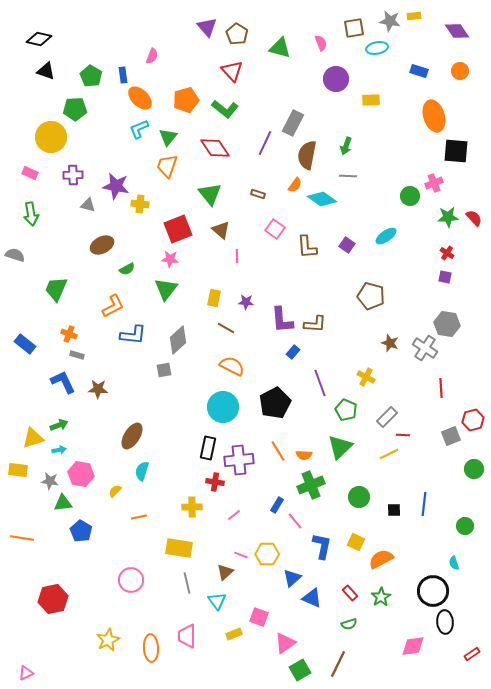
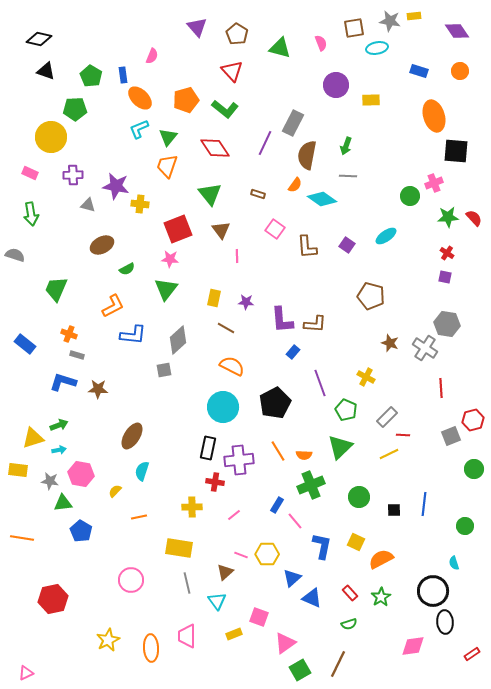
purple triangle at (207, 27): moved 10 px left
purple circle at (336, 79): moved 6 px down
brown triangle at (221, 230): rotated 12 degrees clockwise
blue L-shape at (63, 382): rotated 48 degrees counterclockwise
